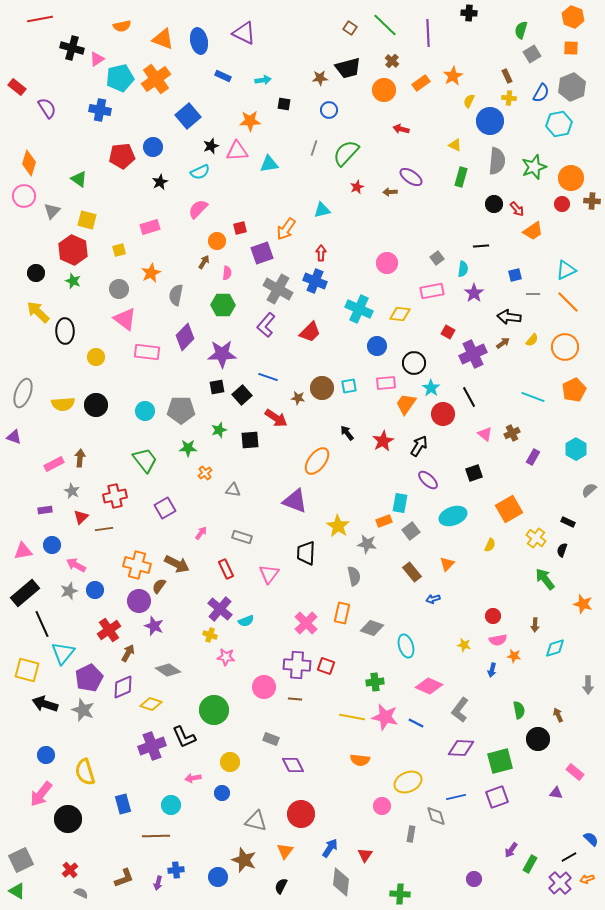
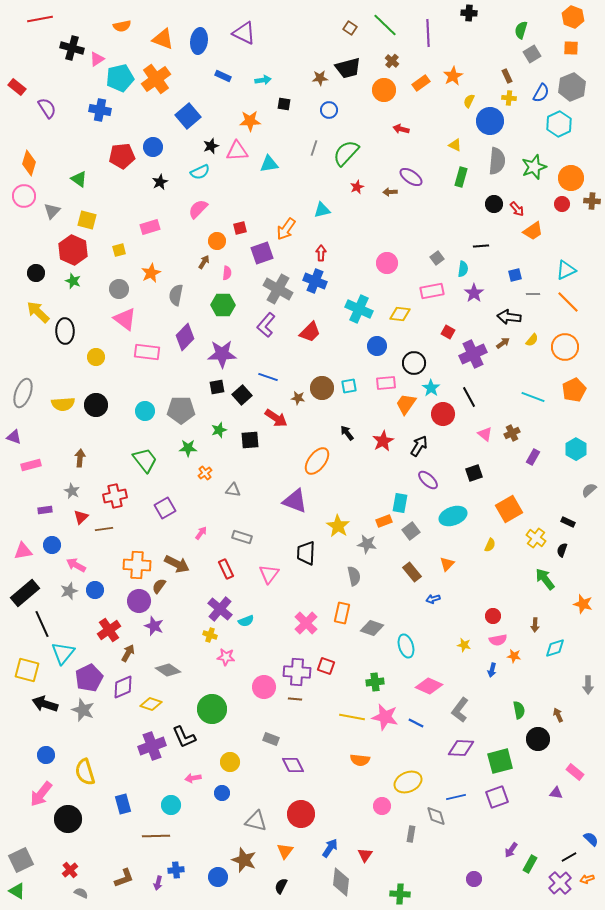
blue ellipse at (199, 41): rotated 20 degrees clockwise
cyan hexagon at (559, 124): rotated 15 degrees counterclockwise
pink rectangle at (54, 464): moved 23 px left, 1 px down; rotated 12 degrees clockwise
orange cross at (137, 565): rotated 12 degrees counterclockwise
purple cross at (297, 665): moved 7 px down
green circle at (214, 710): moved 2 px left, 1 px up
